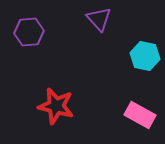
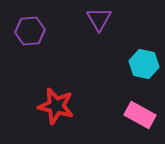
purple triangle: rotated 12 degrees clockwise
purple hexagon: moved 1 px right, 1 px up
cyan hexagon: moved 1 px left, 8 px down
